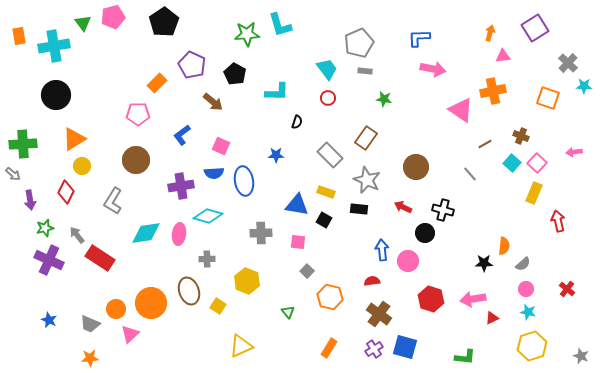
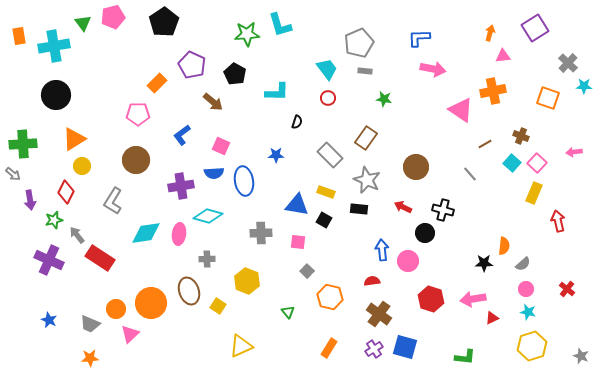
green star at (45, 228): moved 9 px right, 8 px up
